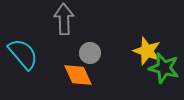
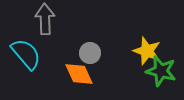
gray arrow: moved 19 px left
cyan semicircle: moved 3 px right
green star: moved 3 px left, 3 px down
orange diamond: moved 1 px right, 1 px up
